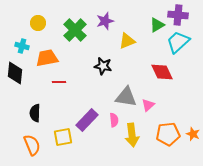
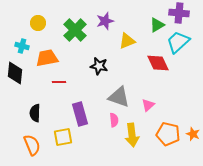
purple cross: moved 1 px right, 2 px up
black star: moved 4 px left
red diamond: moved 4 px left, 9 px up
gray triangle: moved 7 px left; rotated 10 degrees clockwise
purple rectangle: moved 7 px left, 6 px up; rotated 60 degrees counterclockwise
orange pentagon: rotated 20 degrees clockwise
